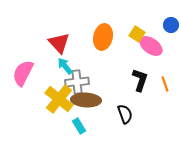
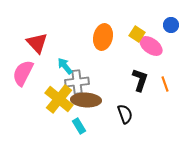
red triangle: moved 22 px left
